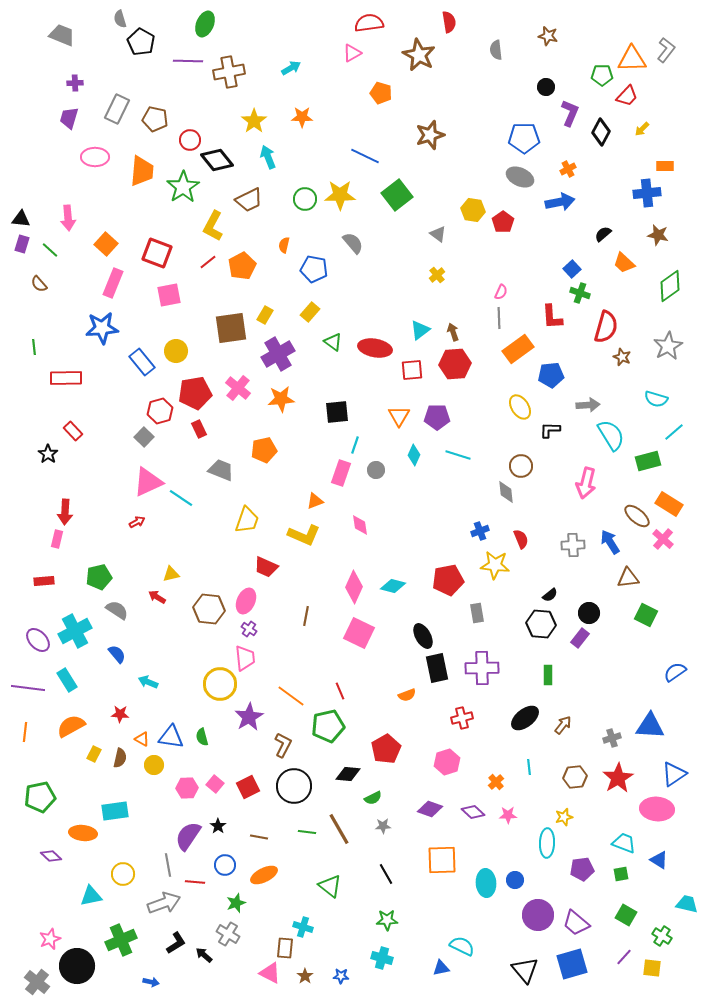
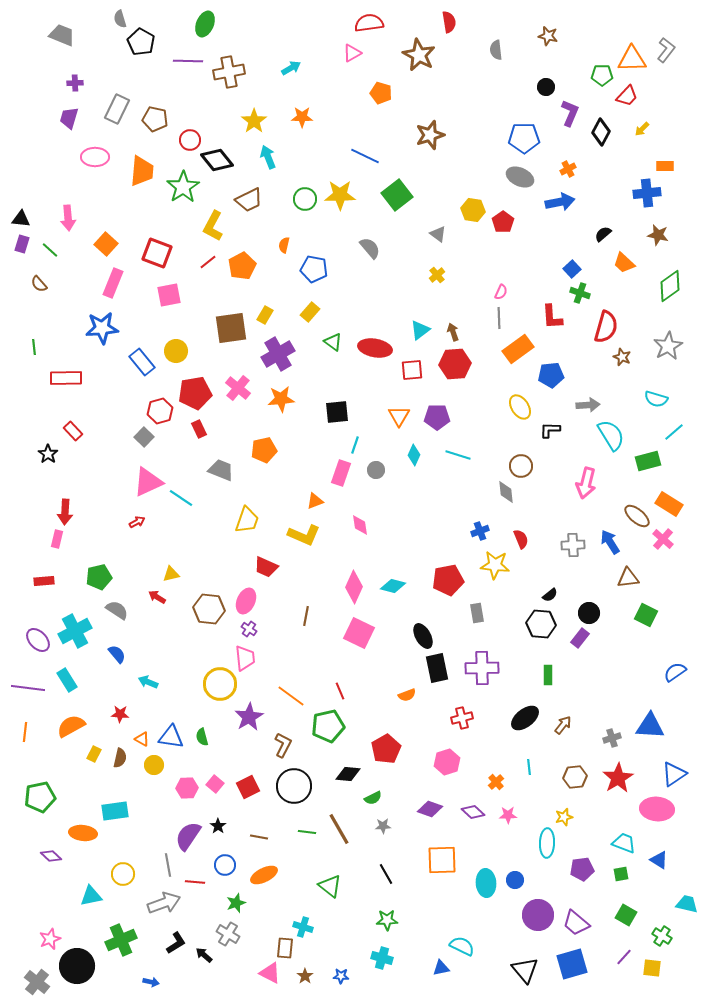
gray semicircle at (353, 243): moved 17 px right, 5 px down
